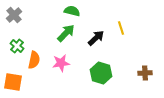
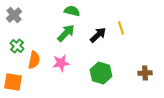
black arrow: moved 2 px right, 3 px up
